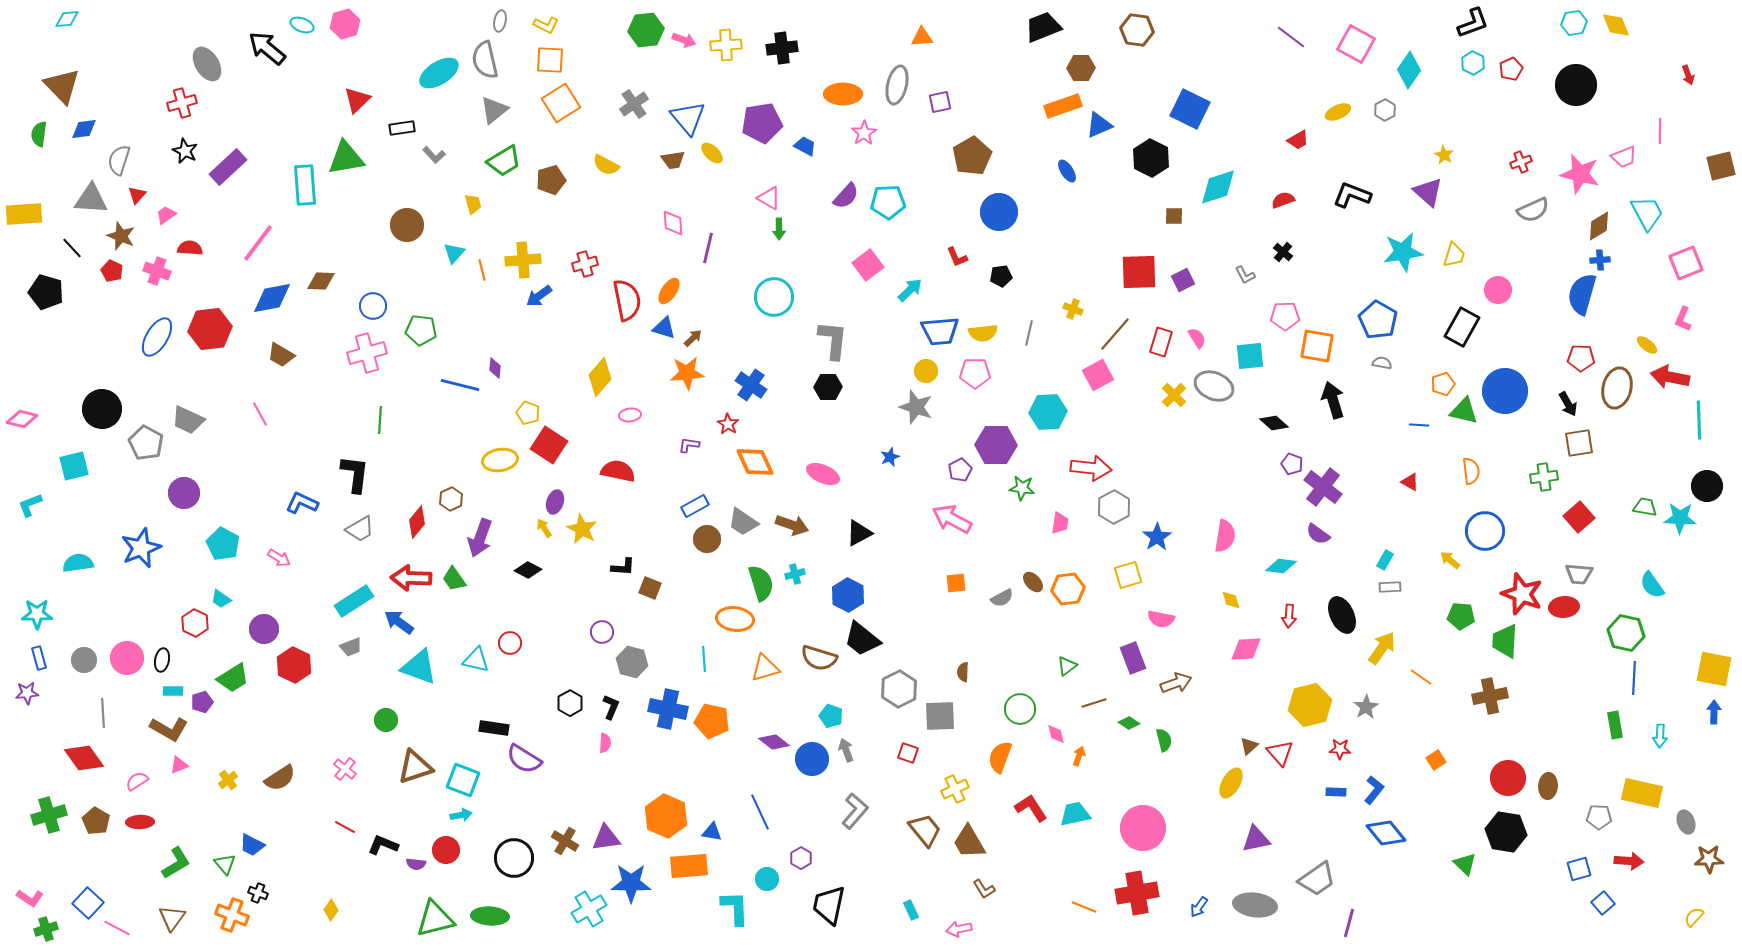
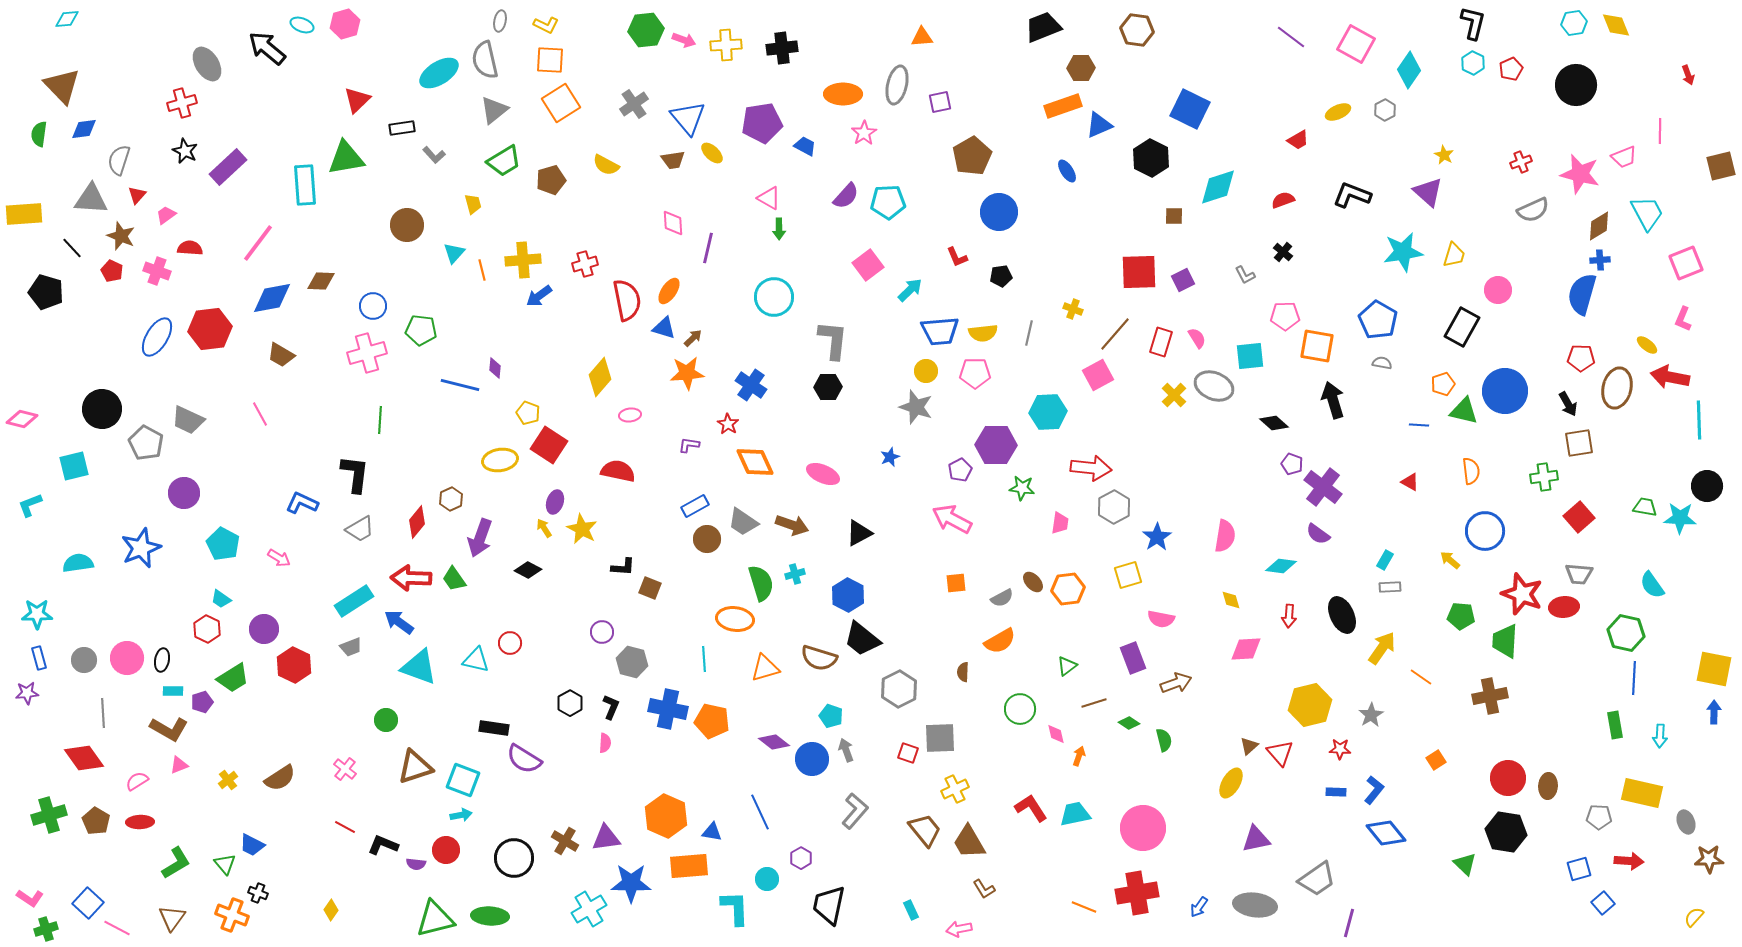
black L-shape at (1473, 23): rotated 56 degrees counterclockwise
red hexagon at (195, 623): moved 12 px right, 6 px down
gray star at (1366, 707): moved 5 px right, 8 px down
gray square at (940, 716): moved 22 px down
orange semicircle at (1000, 757): moved 116 px up; rotated 140 degrees counterclockwise
